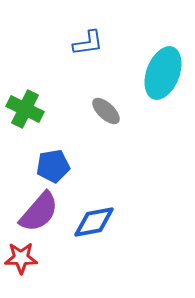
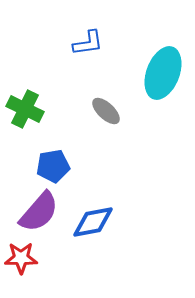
blue diamond: moved 1 px left
